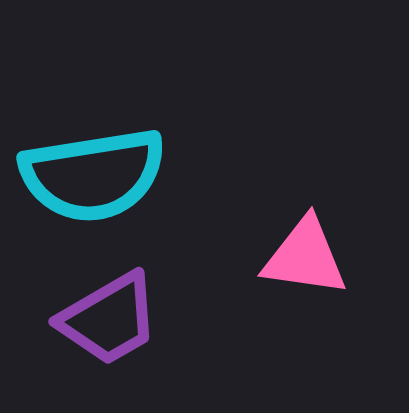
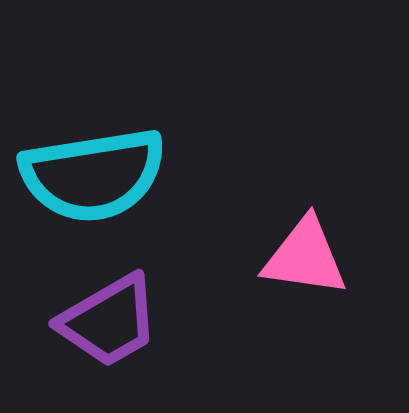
purple trapezoid: moved 2 px down
